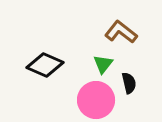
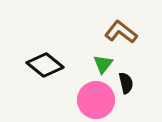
black diamond: rotated 15 degrees clockwise
black semicircle: moved 3 px left
